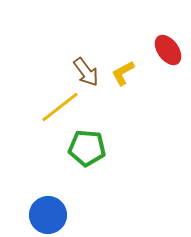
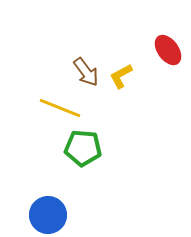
yellow L-shape: moved 2 px left, 3 px down
yellow line: moved 1 px down; rotated 60 degrees clockwise
green pentagon: moved 4 px left
